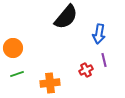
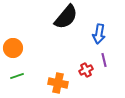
green line: moved 2 px down
orange cross: moved 8 px right; rotated 18 degrees clockwise
